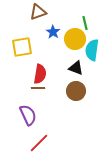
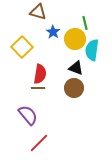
brown triangle: rotated 36 degrees clockwise
yellow square: rotated 35 degrees counterclockwise
brown circle: moved 2 px left, 3 px up
purple semicircle: rotated 15 degrees counterclockwise
